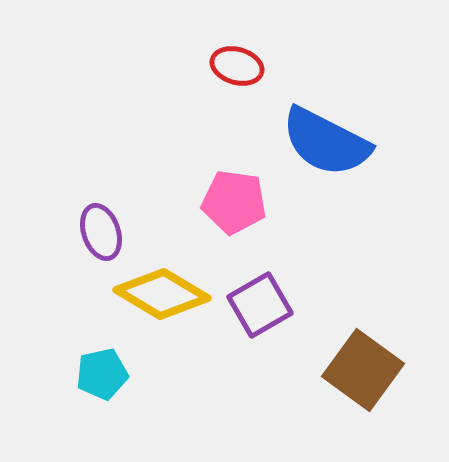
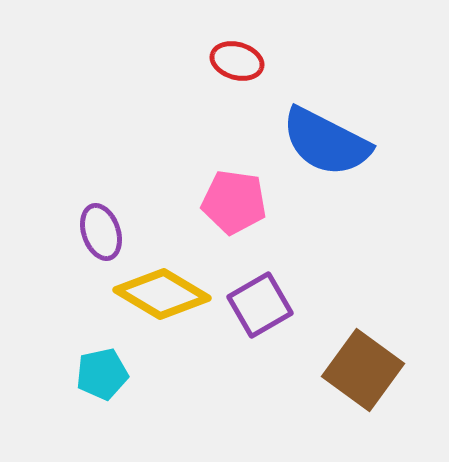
red ellipse: moved 5 px up
